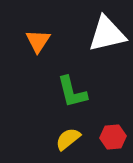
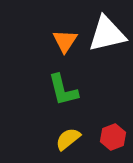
orange triangle: moved 27 px right
green L-shape: moved 9 px left, 2 px up
red hexagon: rotated 15 degrees counterclockwise
